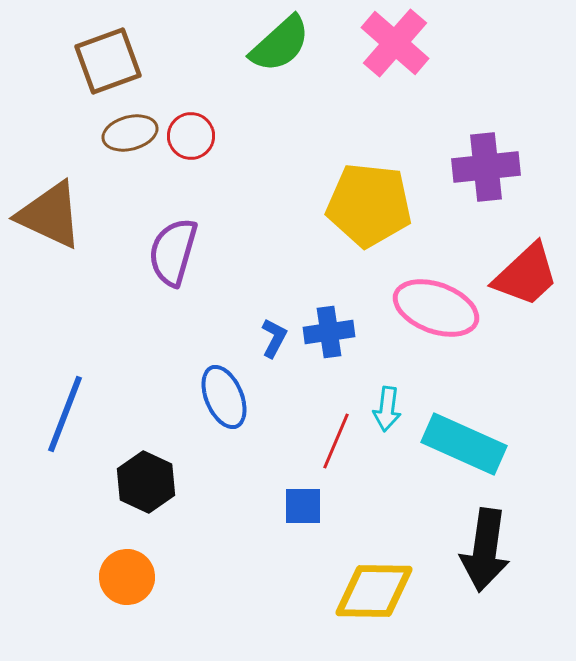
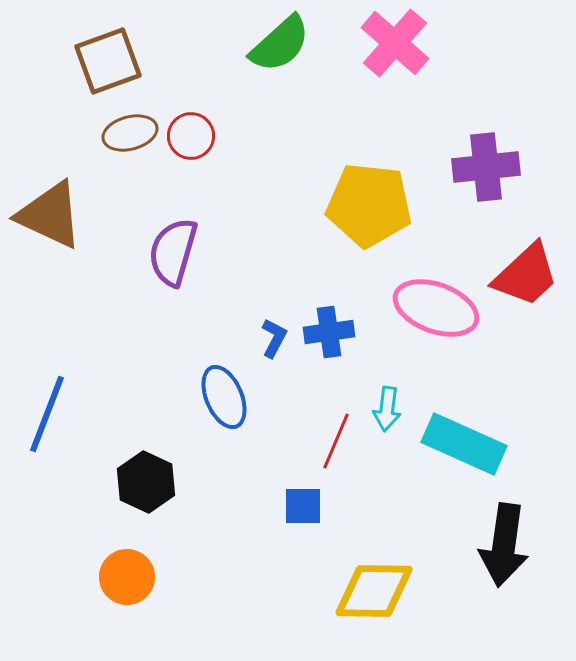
blue line: moved 18 px left
black arrow: moved 19 px right, 5 px up
